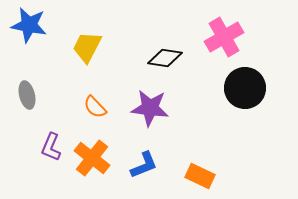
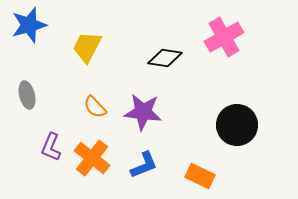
blue star: rotated 27 degrees counterclockwise
black circle: moved 8 px left, 37 px down
purple star: moved 7 px left, 4 px down
